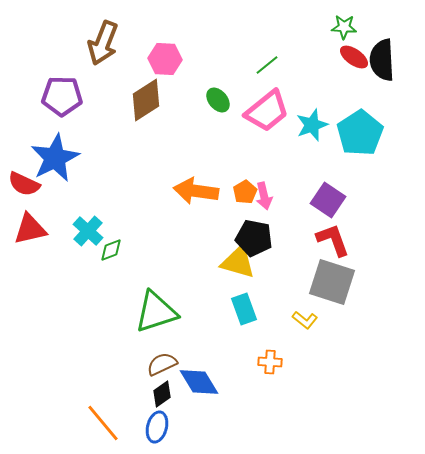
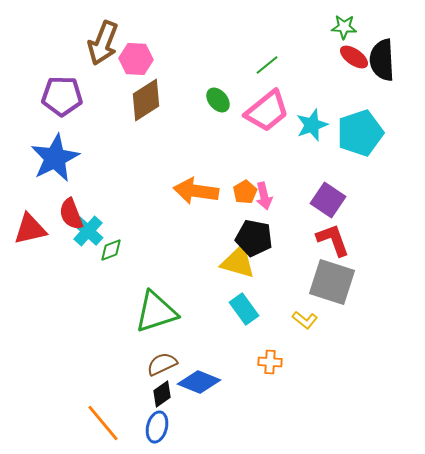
pink hexagon: moved 29 px left
cyan pentagon: rotated 15 degrees clockwise
red semicircle: moved 47 px right, 30 px down; rotated 44 degrees clockwise
cyan rectangle: rotated 16 degrees counterclockwise
blue diamond: rotated 36 degrees counterclockwise
